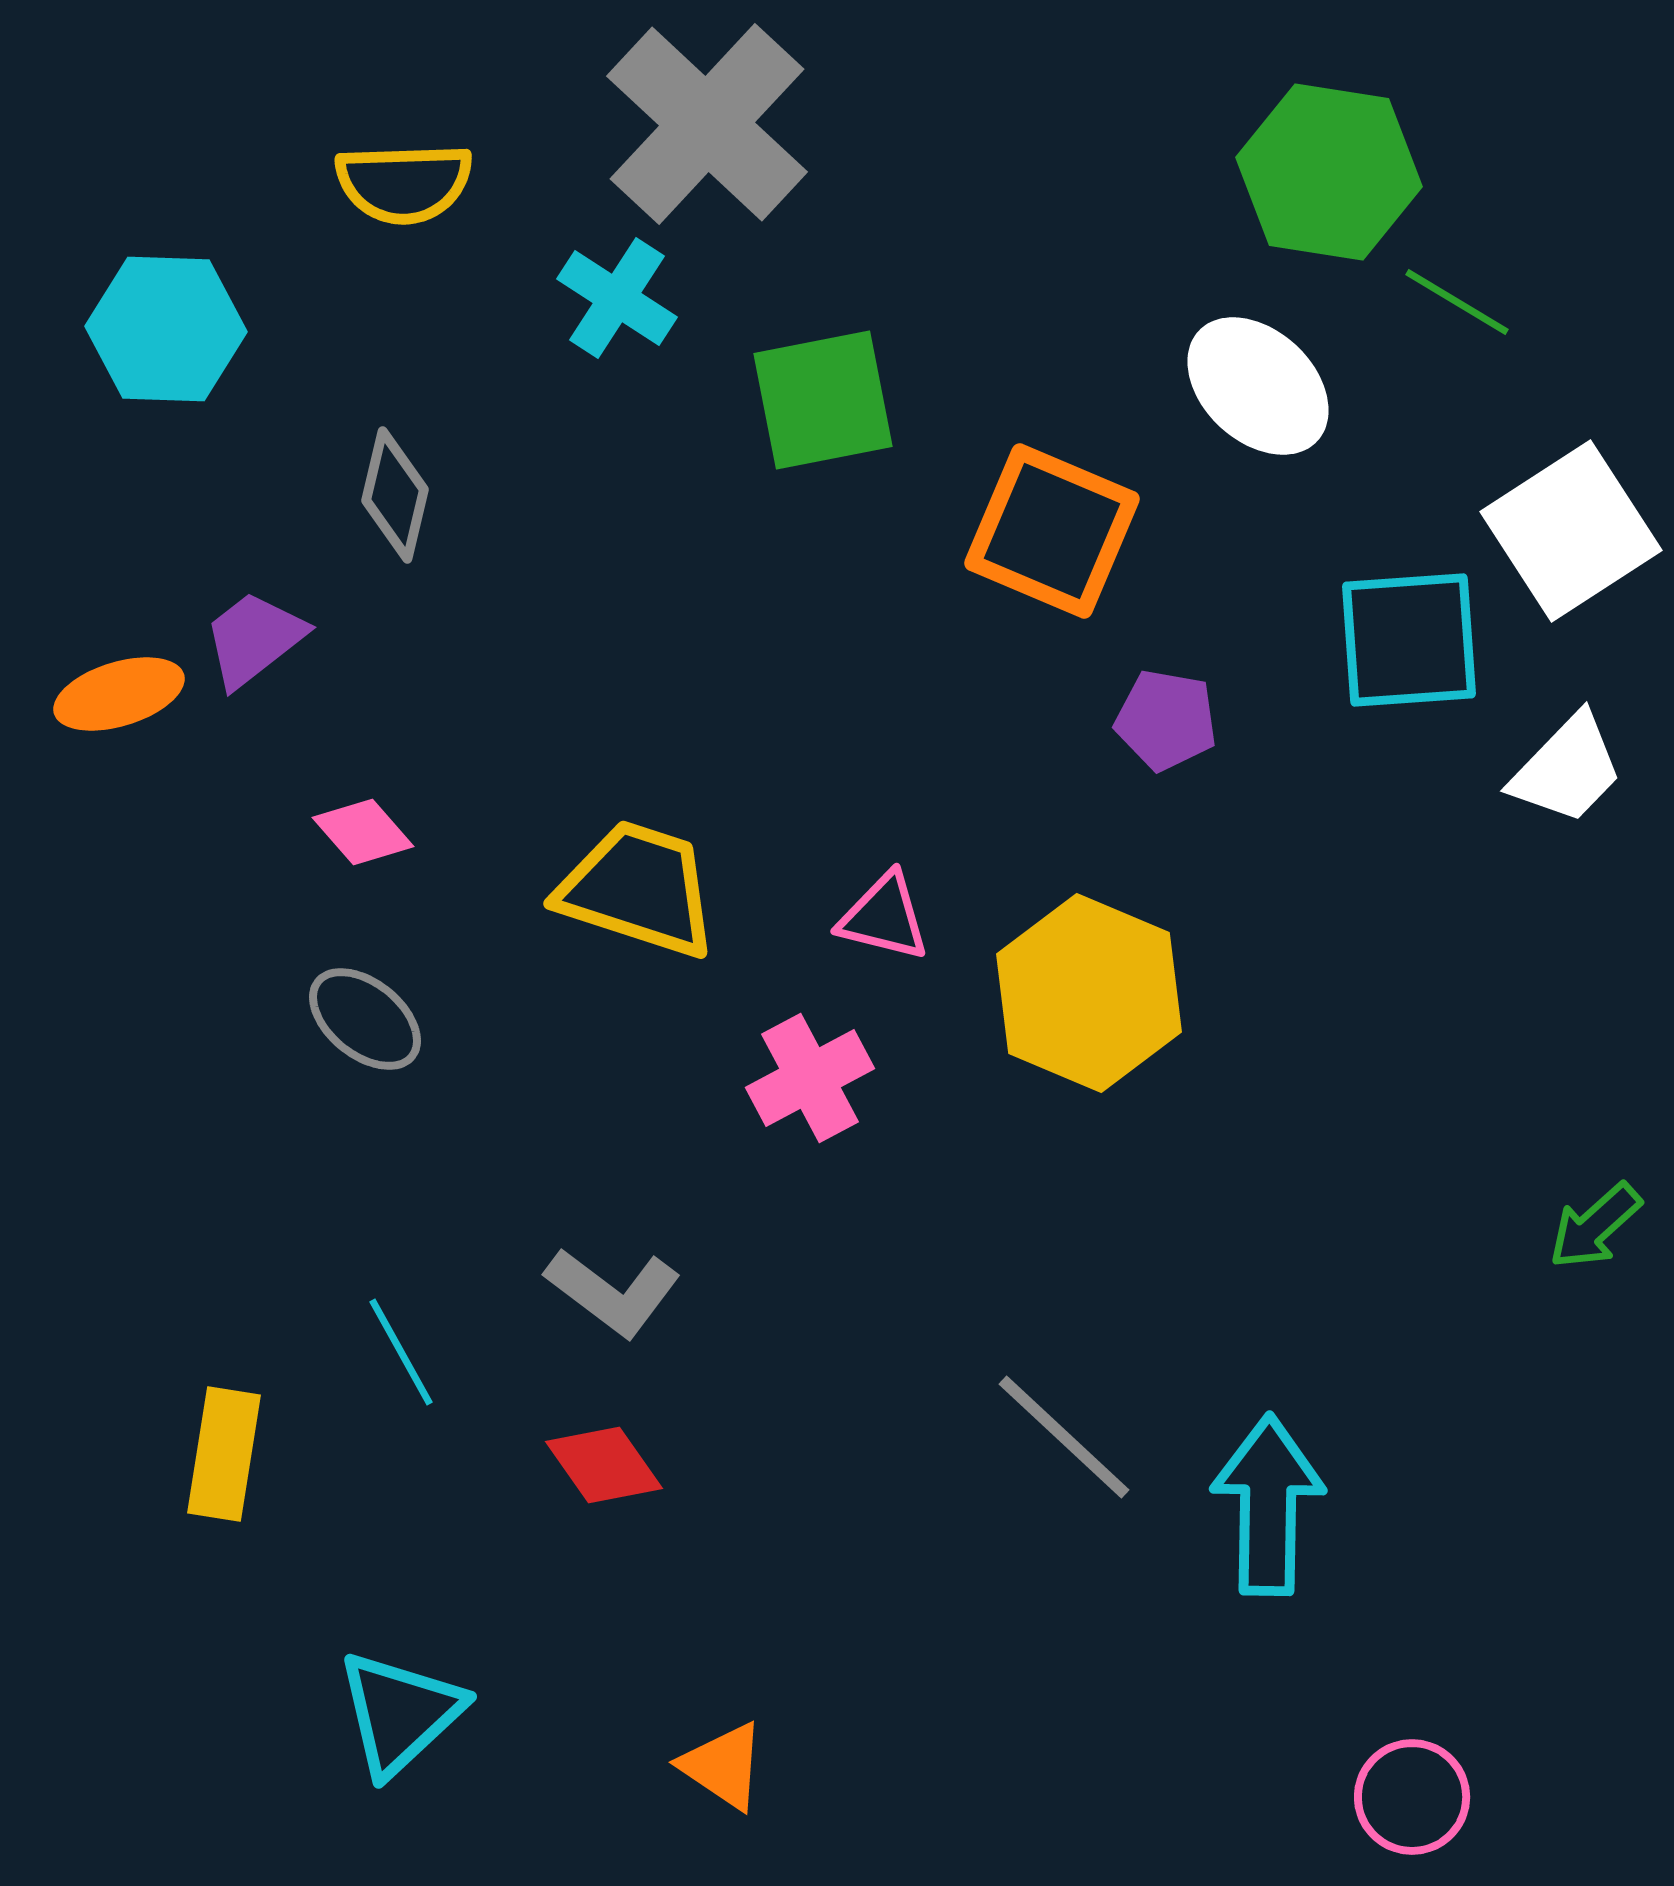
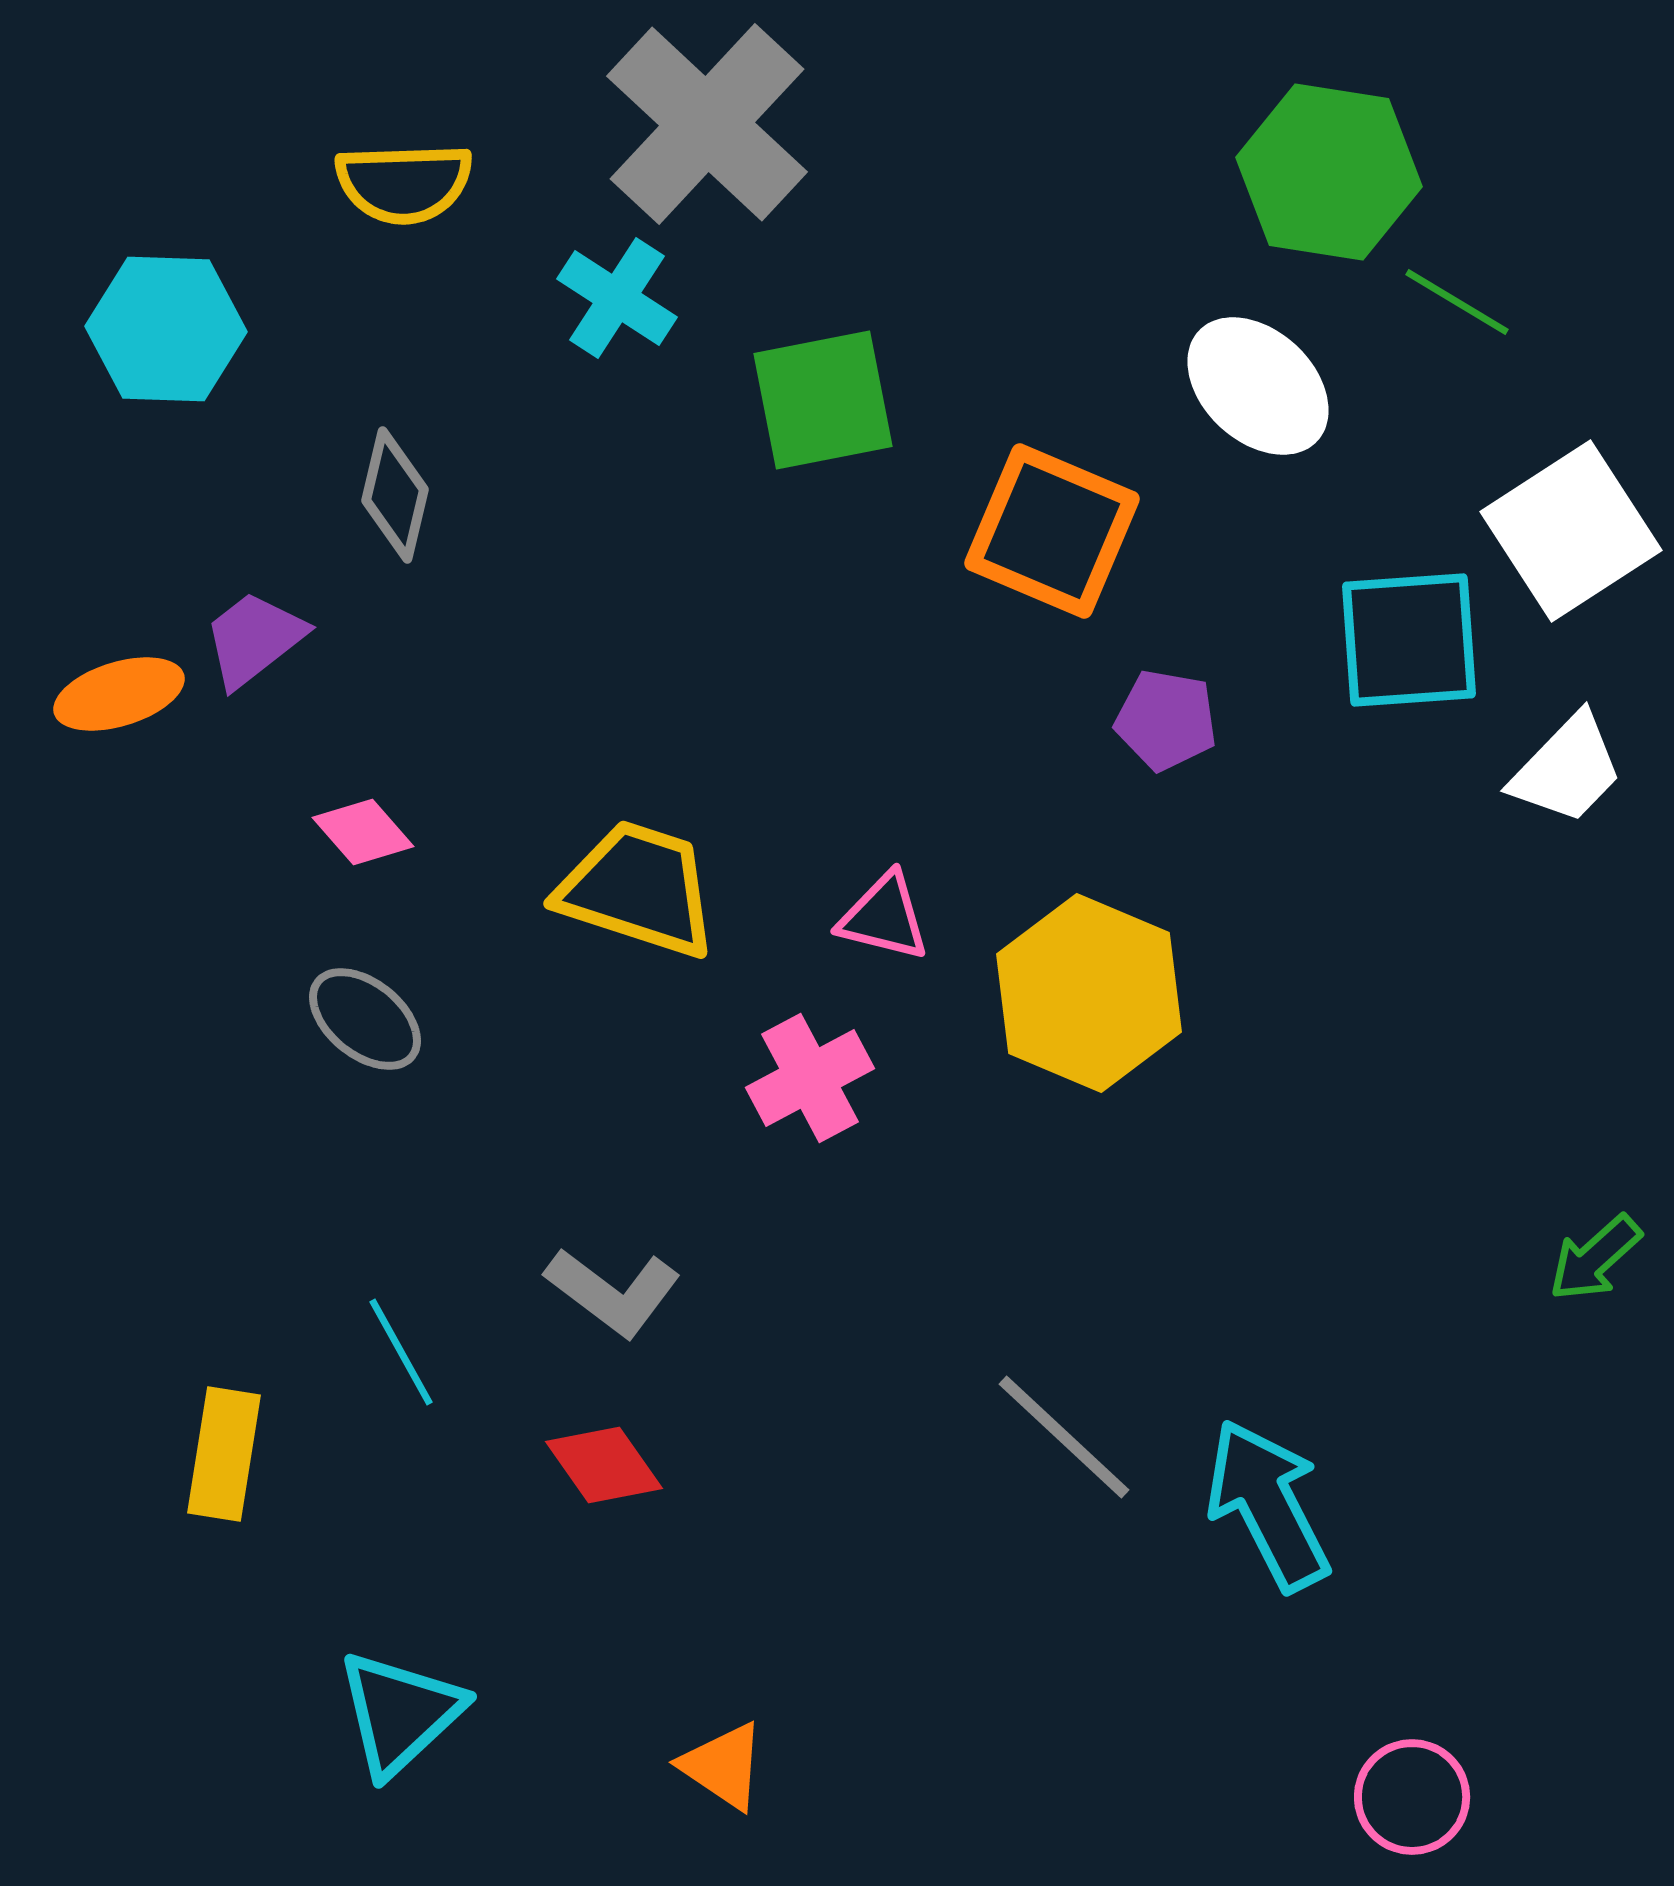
green arrow: moved 32 px down
cyan arrow: rotated 28 degrees counterclockwise
